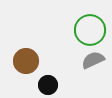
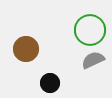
brown circle: moved 12 px up
black circle: moved 2 px right, 2 px up
